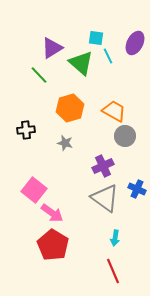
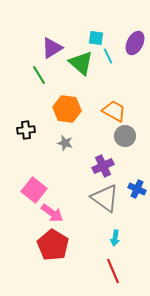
green line: rotated 12 degrees clockwise
orange hexagon: moved 3 px left, 1 px down; rotated 24 degrees clockwise
